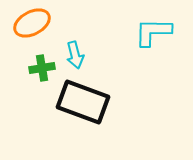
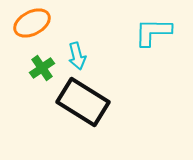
cyan arrow: moved 2 px right, 1 px down
green cross: rotated 25 degrees counterclockwise
black rectangle: rotated 12 degrees clockwise
